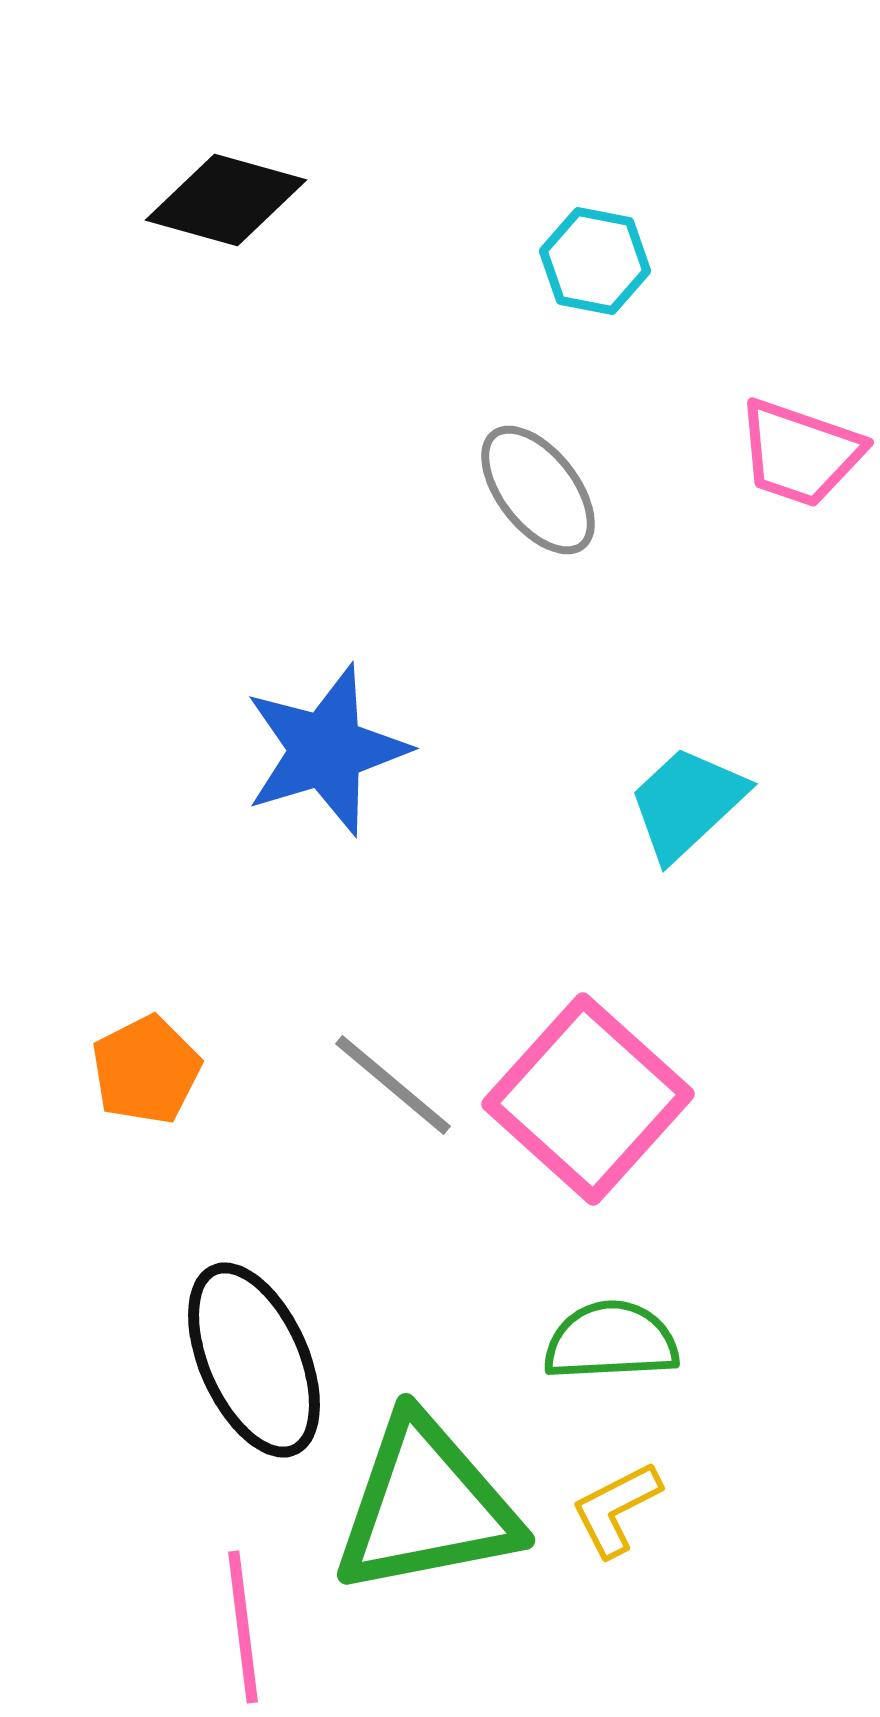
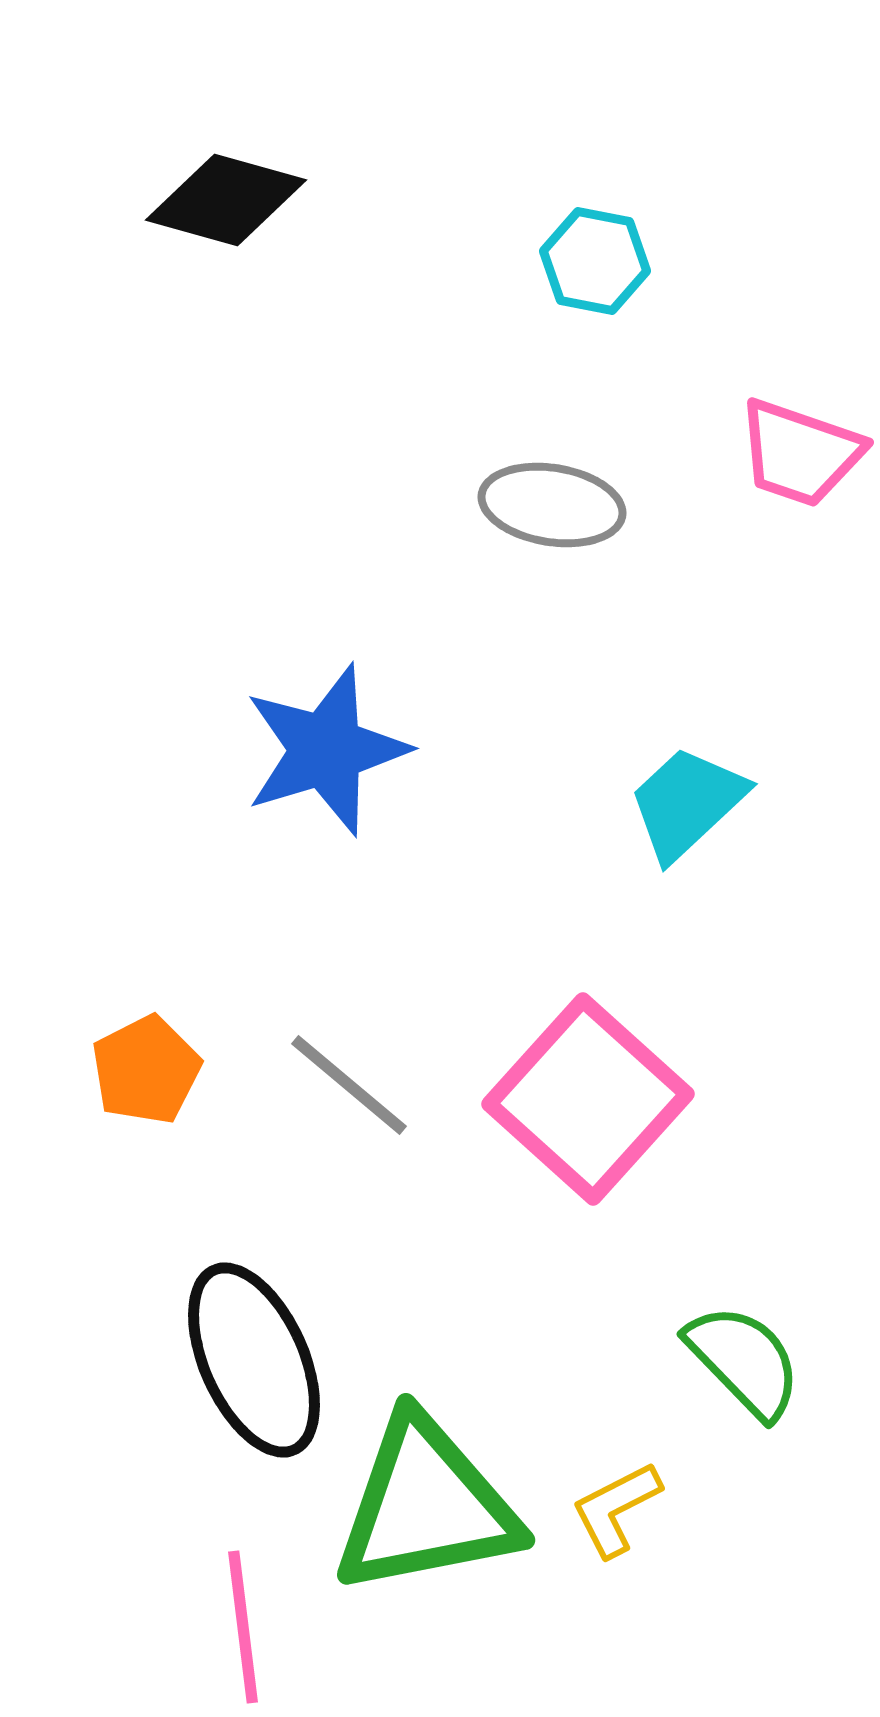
gray ellipse: moved 14 px right, 15 px down; rotated 43 degrees counterclockwise
gray line: moved 44 px left
green semicircle: moved 133 px right, 20 px down; rotated 49 degrees clockwise
